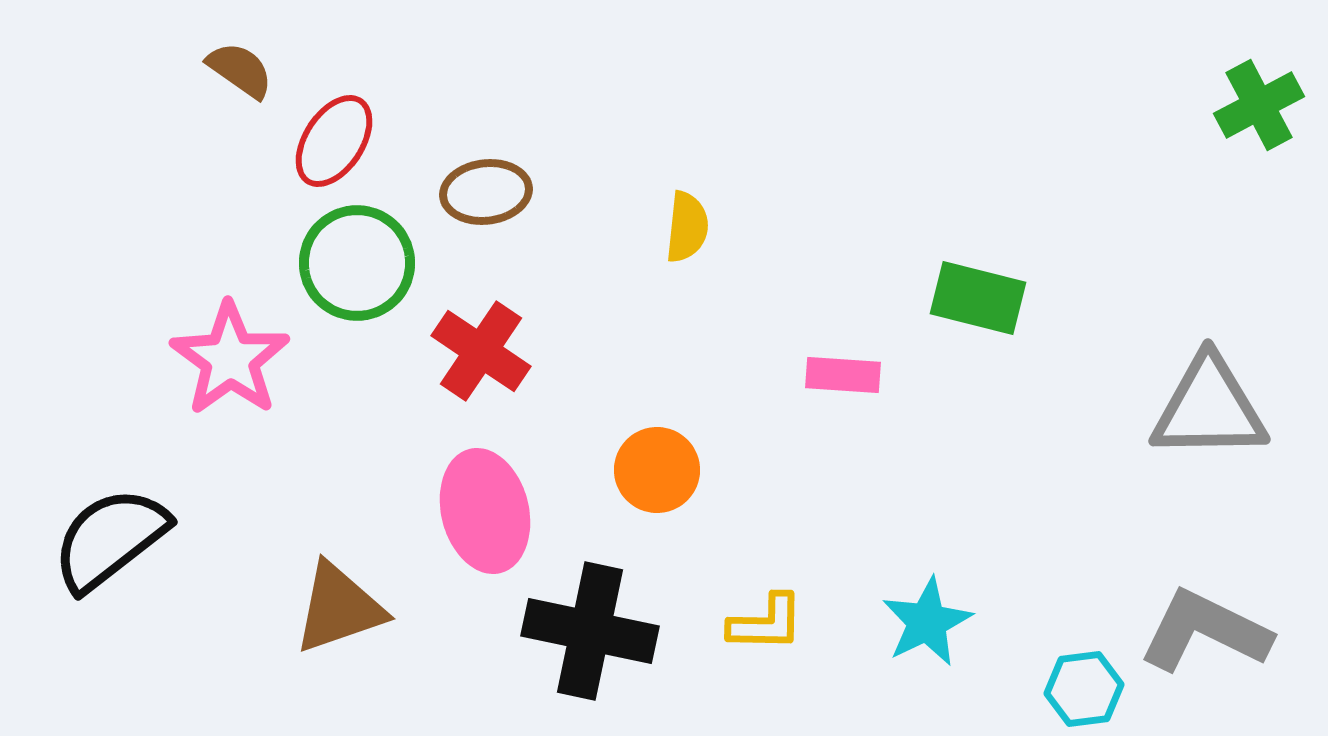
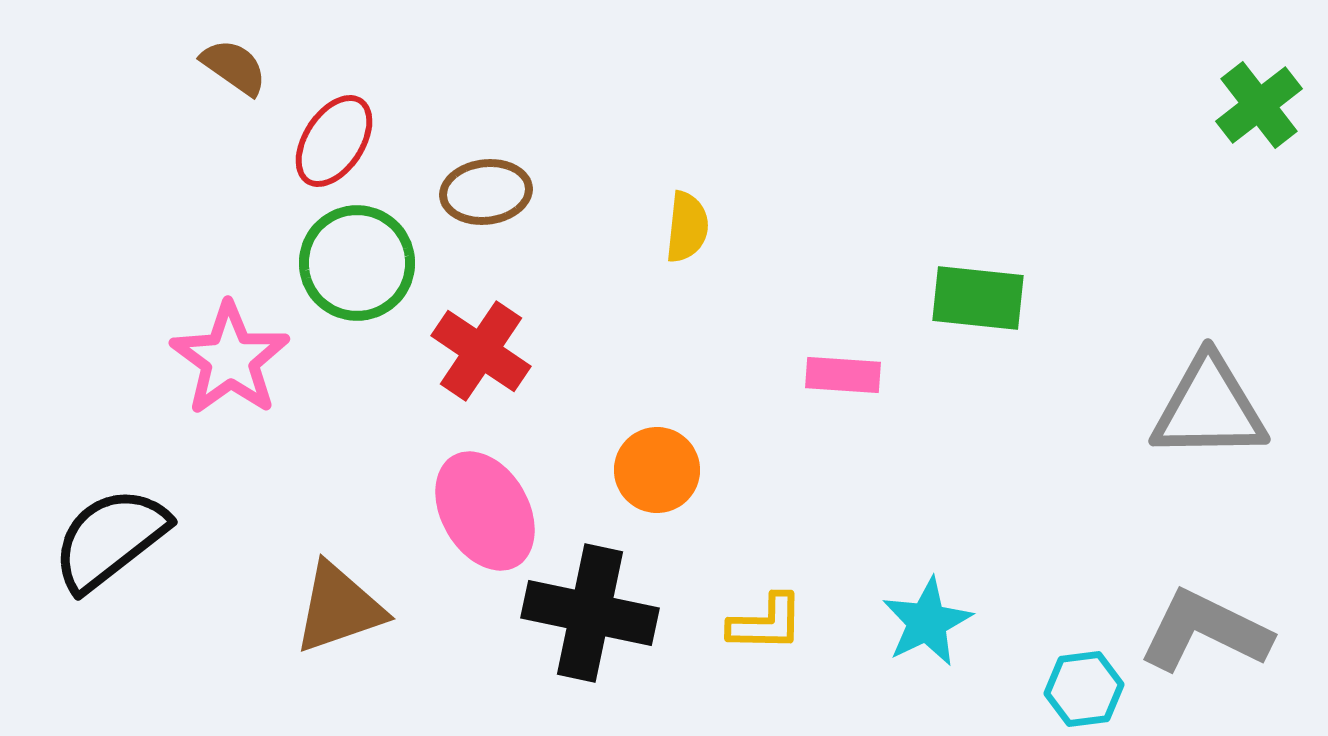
brown semicircle: moved 6 px left, 3 px up
green cross: rotated 10 degrees counterclockwise
green rectangle: rotated 8 degrees counterclockwise
pink ellipse: rotated 16 degrees counterclockwise
black cross: moved 18 px up
